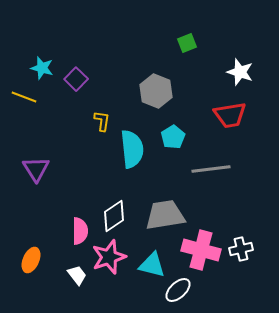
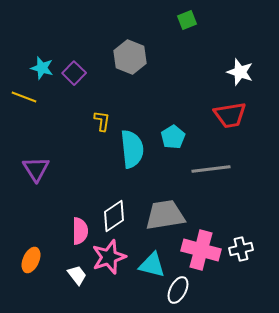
green square: moved 23 px up
purple square: moved 2 px left, 6 px up
gray hexagon: moved 26 px left, 34 px up
white ellipse: rotated 20 degrees counterclockwise
